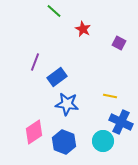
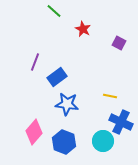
pink diamond: rotated 15 degrees counterclockwise
